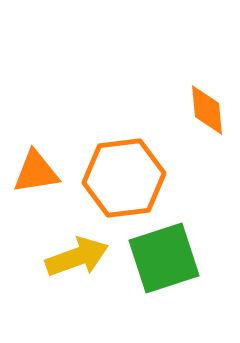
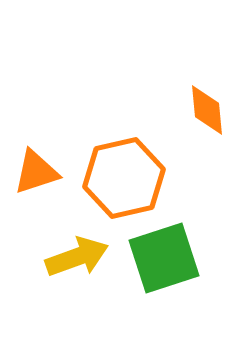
orange triangle: rotated 9 degrees counterclockwise
orange hexagon: rotated 6 degrees counterclockwise
